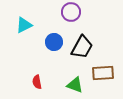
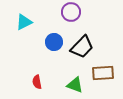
cyan triangle: moved 3 px up
black trapezoid: rotated 15 degrees clockwise
